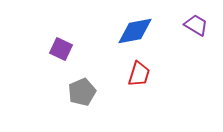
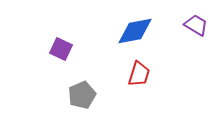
gray pentagon: moved 3 px down
